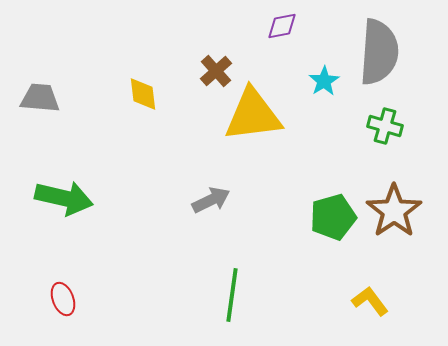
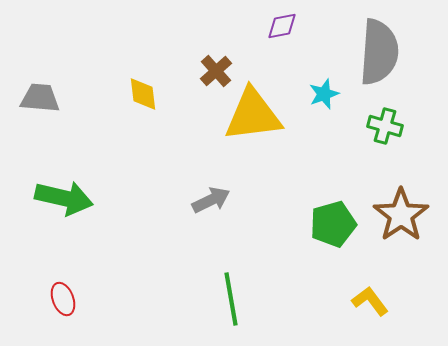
cyan star: moved 13 px down; rotated 12 degrees clockwise
brown star: moved 7 px right, 4 px down
green pentagon: moved 7 px down
green line: moved 1 px left, 4 px down; rotated 18 degrees counterclockwise
